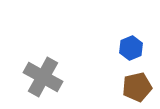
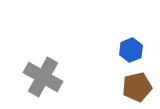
blue hexagon: moved 2 px down
